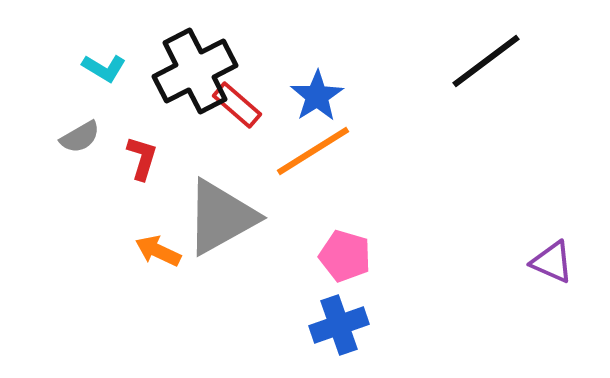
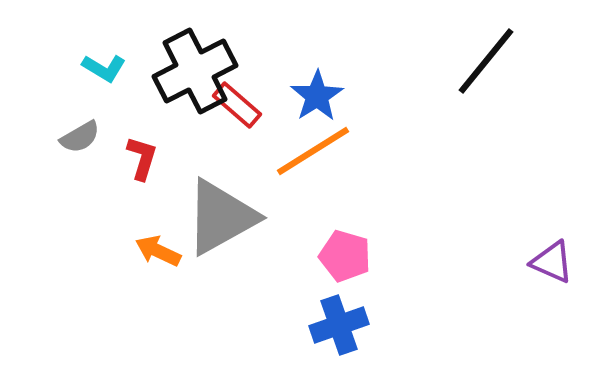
black line: rotated 14 degrees counterclockwise
